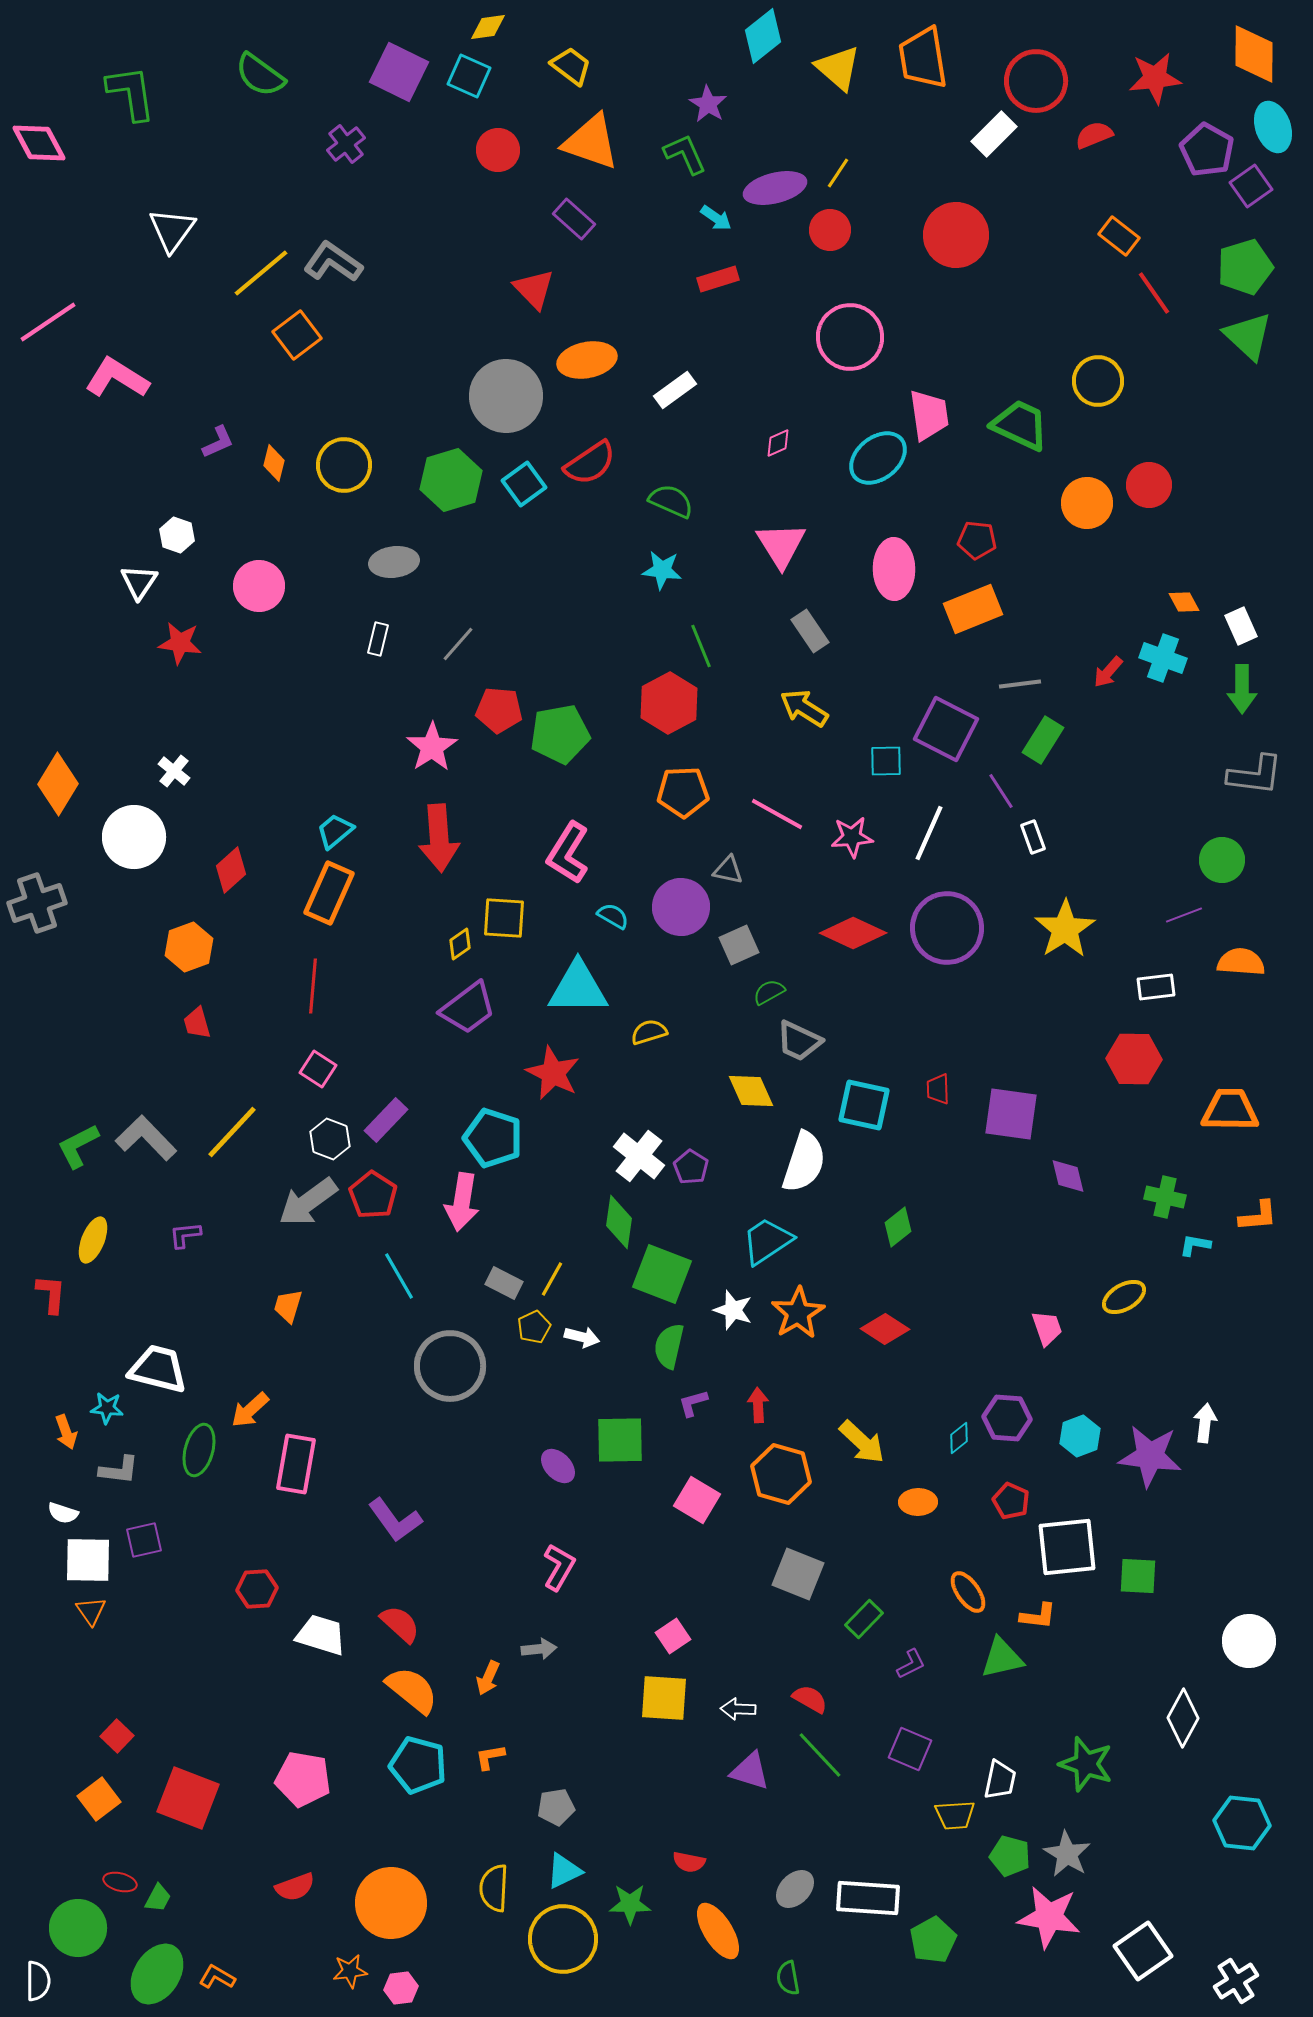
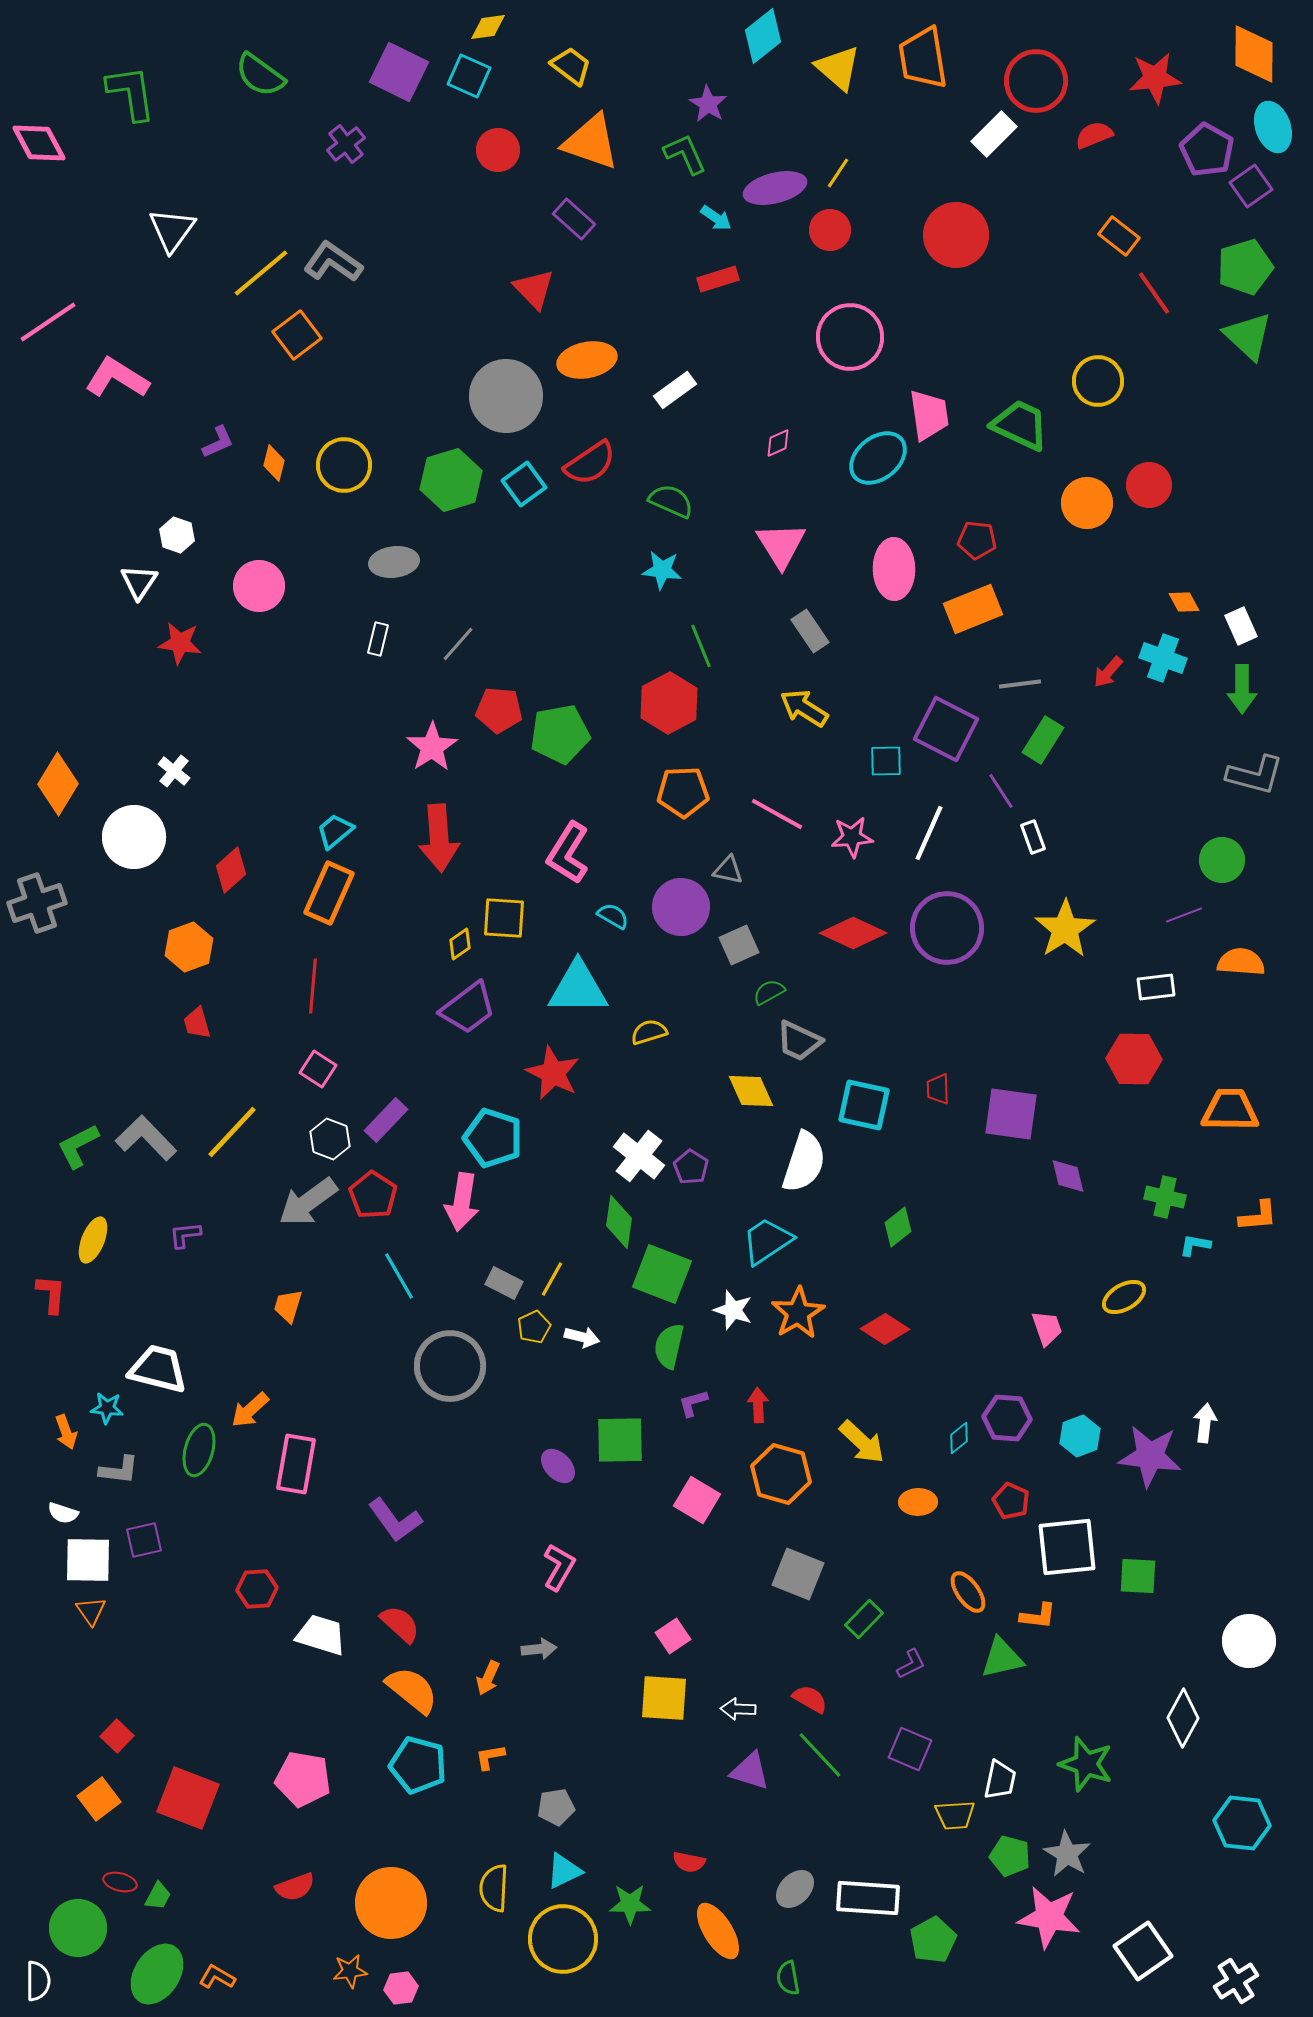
gray L-shape at (1255, 775): rotated 8 degrees clockwise
green trapezoid at (158, 1898): moved 2 px up
